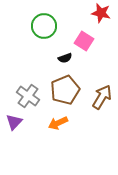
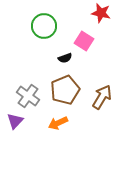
purple triangle: moved 1 px right, 1 px up
